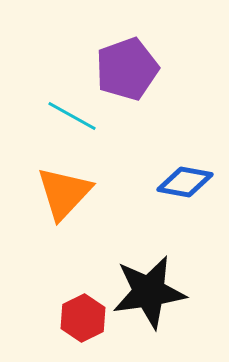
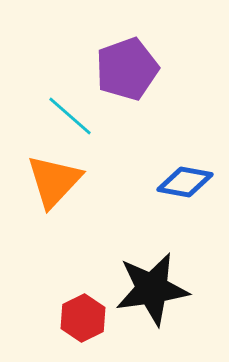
cyan line: moved 2 px left; rotated 12 degrees clockwise
orange triangle: moved 10 px left, 12 px up
black star: moved 3 px right, 3 px up
